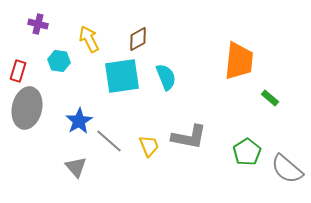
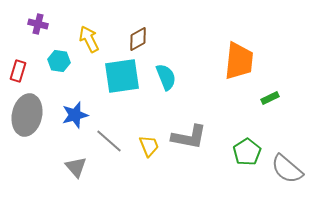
green rectangle: rotated 66 degrees counterclockwise
gray ellipse: moved 7 px down
blue star: moved 4 px left, 6 px up; rotated 16 degrees clockwise
